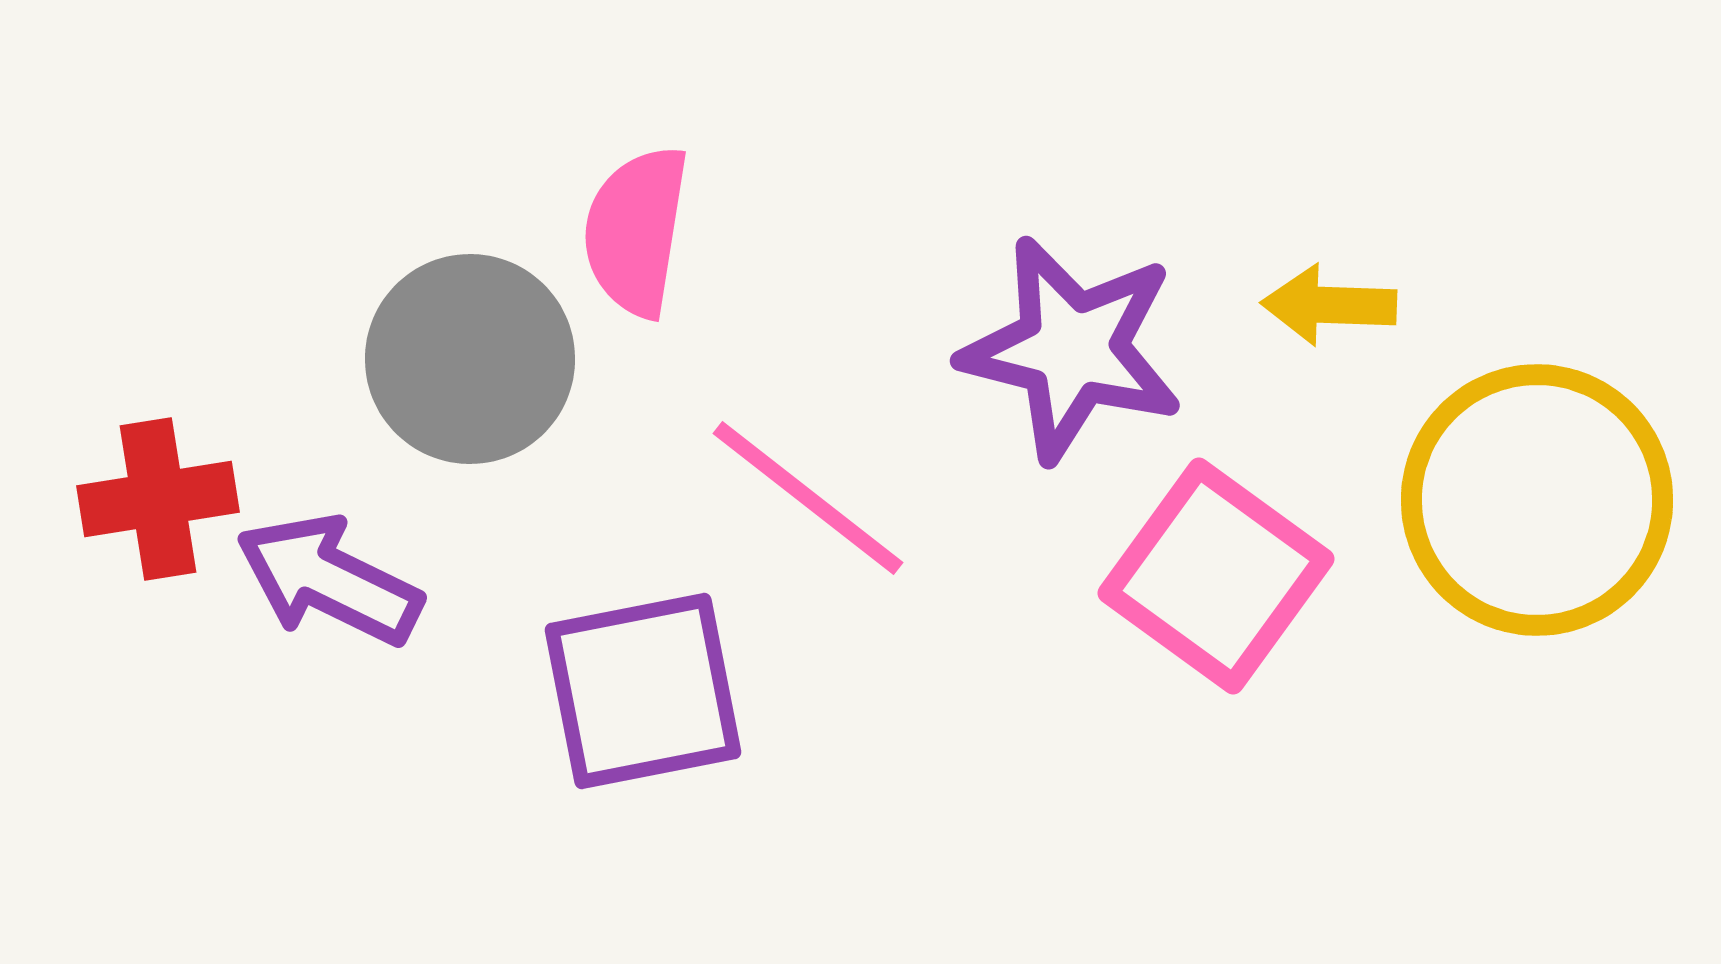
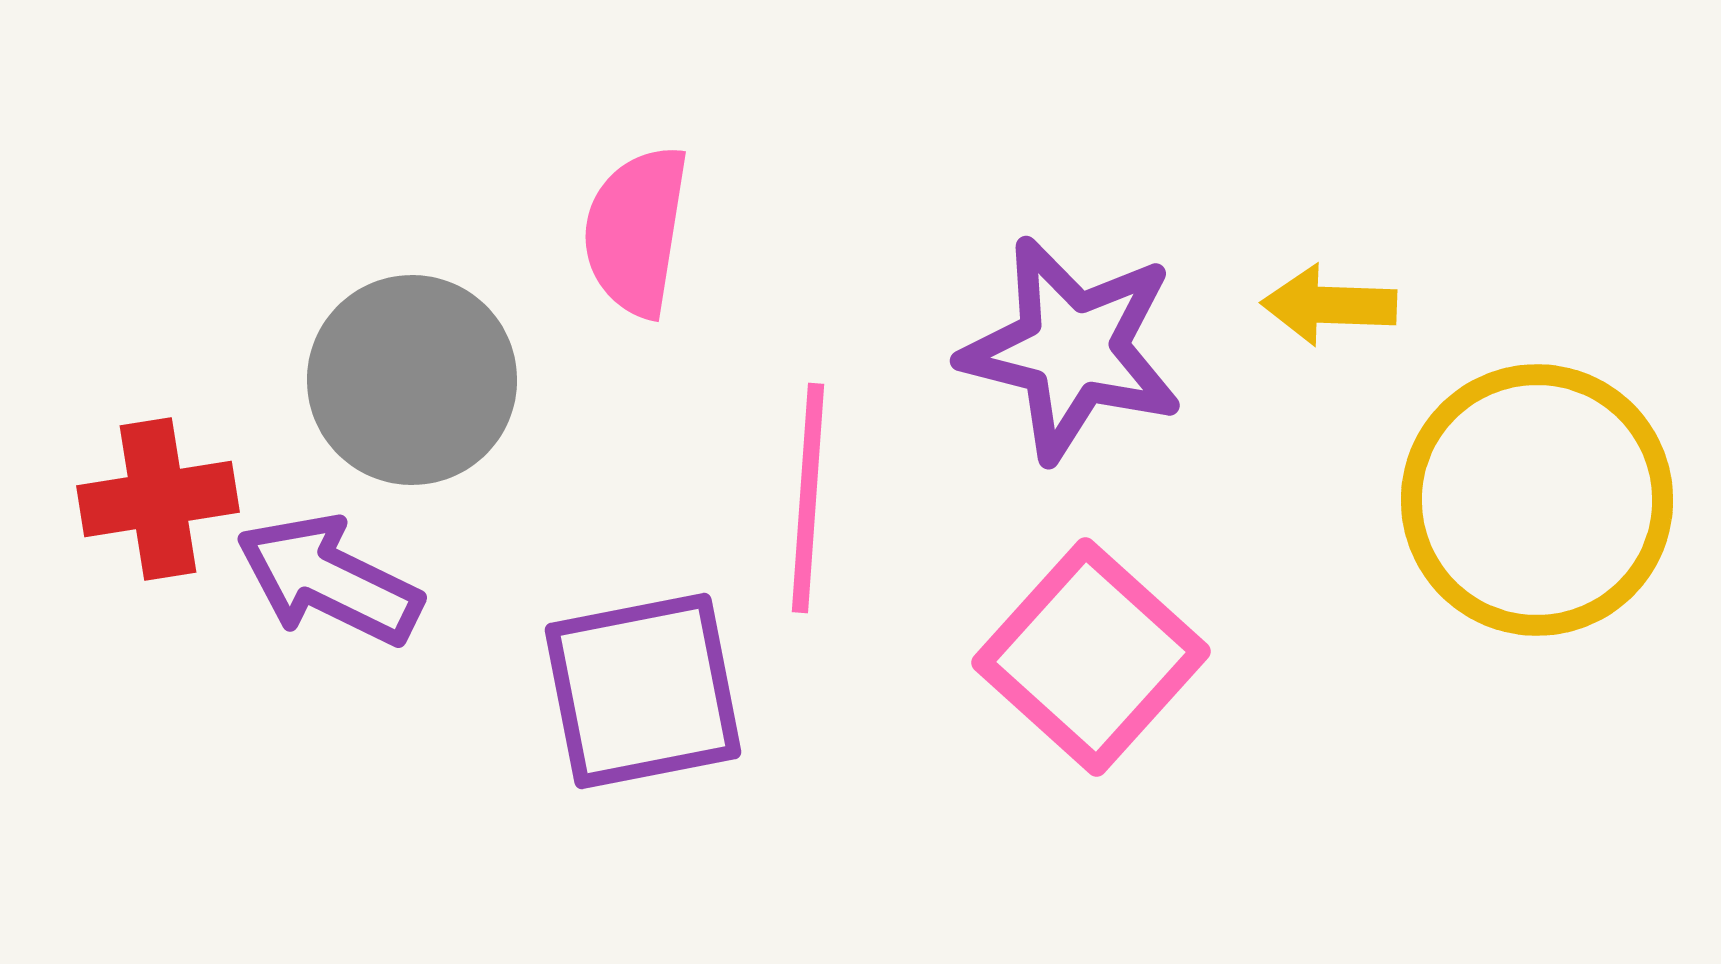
gray circle: moved 58 px left, 21 px down
pink line: rotated 56 degrees clockwise
pink square: moved 125 px left, 81 px down; rotated 6 degrees clockwise
